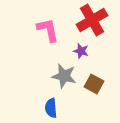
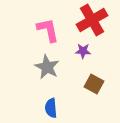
purple star: moved 2 px right; rotated 14 degrees counterclockwise
gray star: moved 17 px left, 9 px up; rotated 15 degrees clockwise
